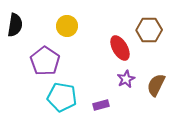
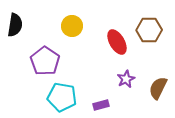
yellow circle: moved 5 px right
red ellipse: moved 3 px left, 6 px up
brown semicircle: moved 2 px right, 3 px down
